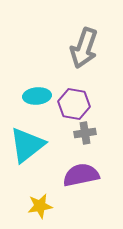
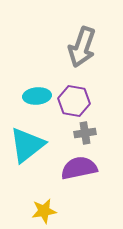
gray arrow: moved 2 px left, 1 px up
purple hexagon: moved 3 px up
purple semicircle: moved 2 px left, 7 px up
yellow star: moved 4 px right, 5 px down
